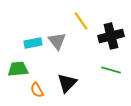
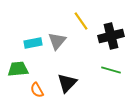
gray triangle: rotated 18 degrees clockwise
